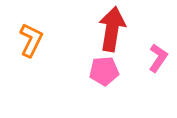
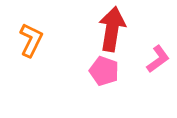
pink L-shape: moved 1 px down; rotated 20 degrees clockwise
pink pentagon: rotated 24 degrees clockwise
